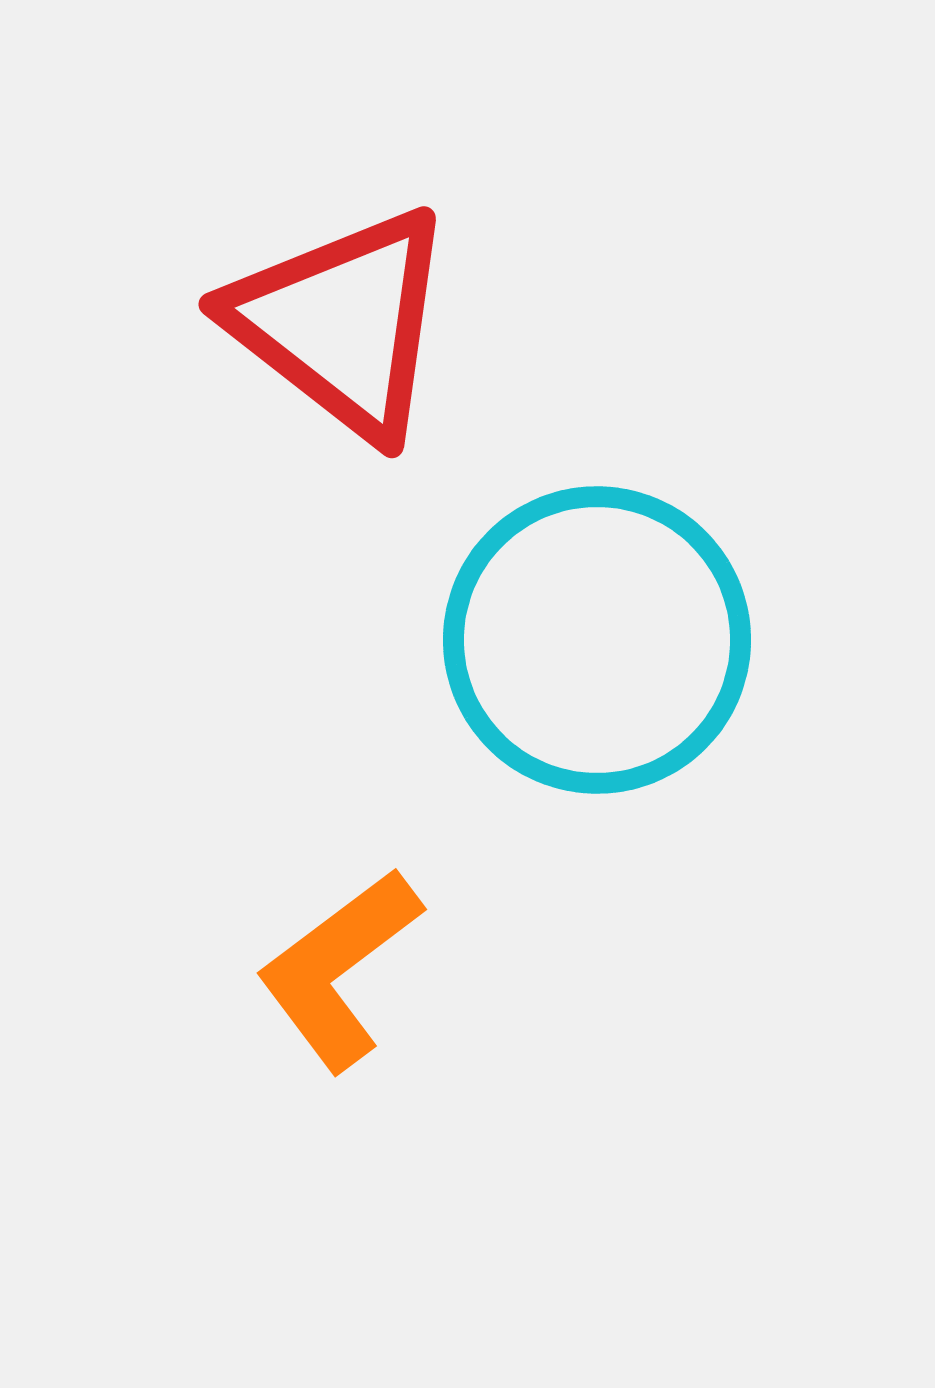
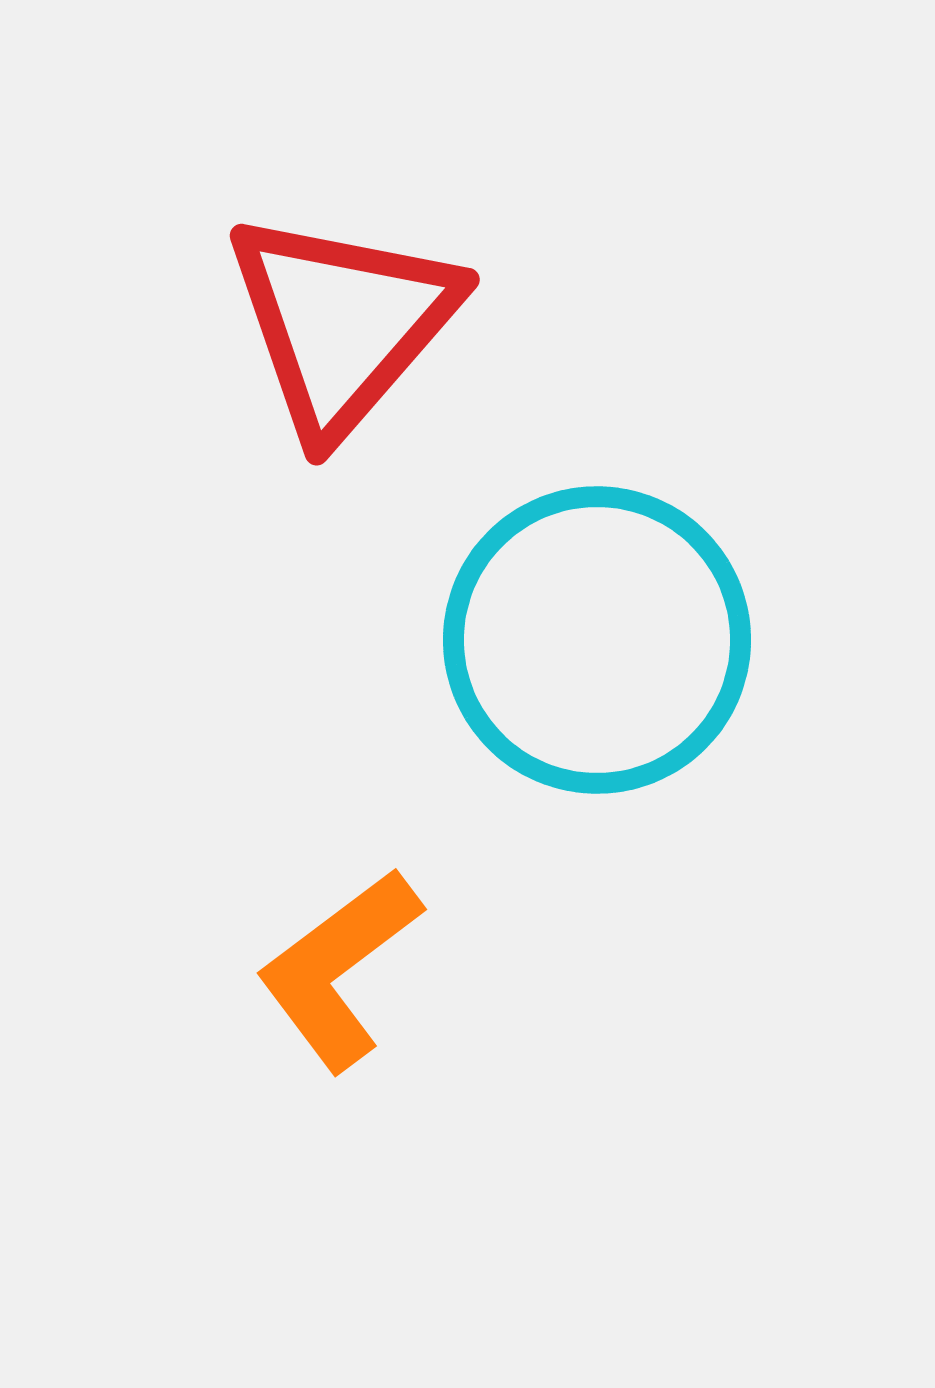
red triangle: rotated 33 degrees clockwise
